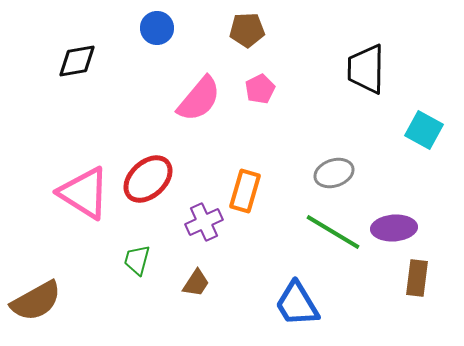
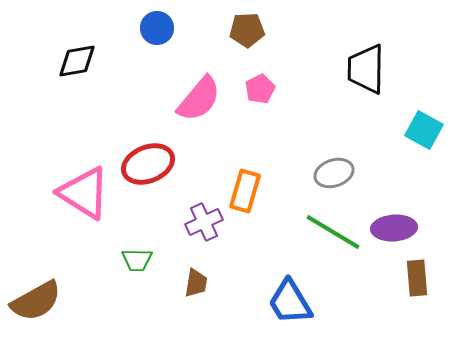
red ellipse: moved 15 px up; rotated 21 degrees clockwise
green trapezoid: rotated 104 degrees counterclockwise
brown rectangle: rotated 12 degrees counterclockwise
brown trapezoid: rotated 24 degrees counterclockwise
blue trapezoid: moved 7 px left, 2 px up
